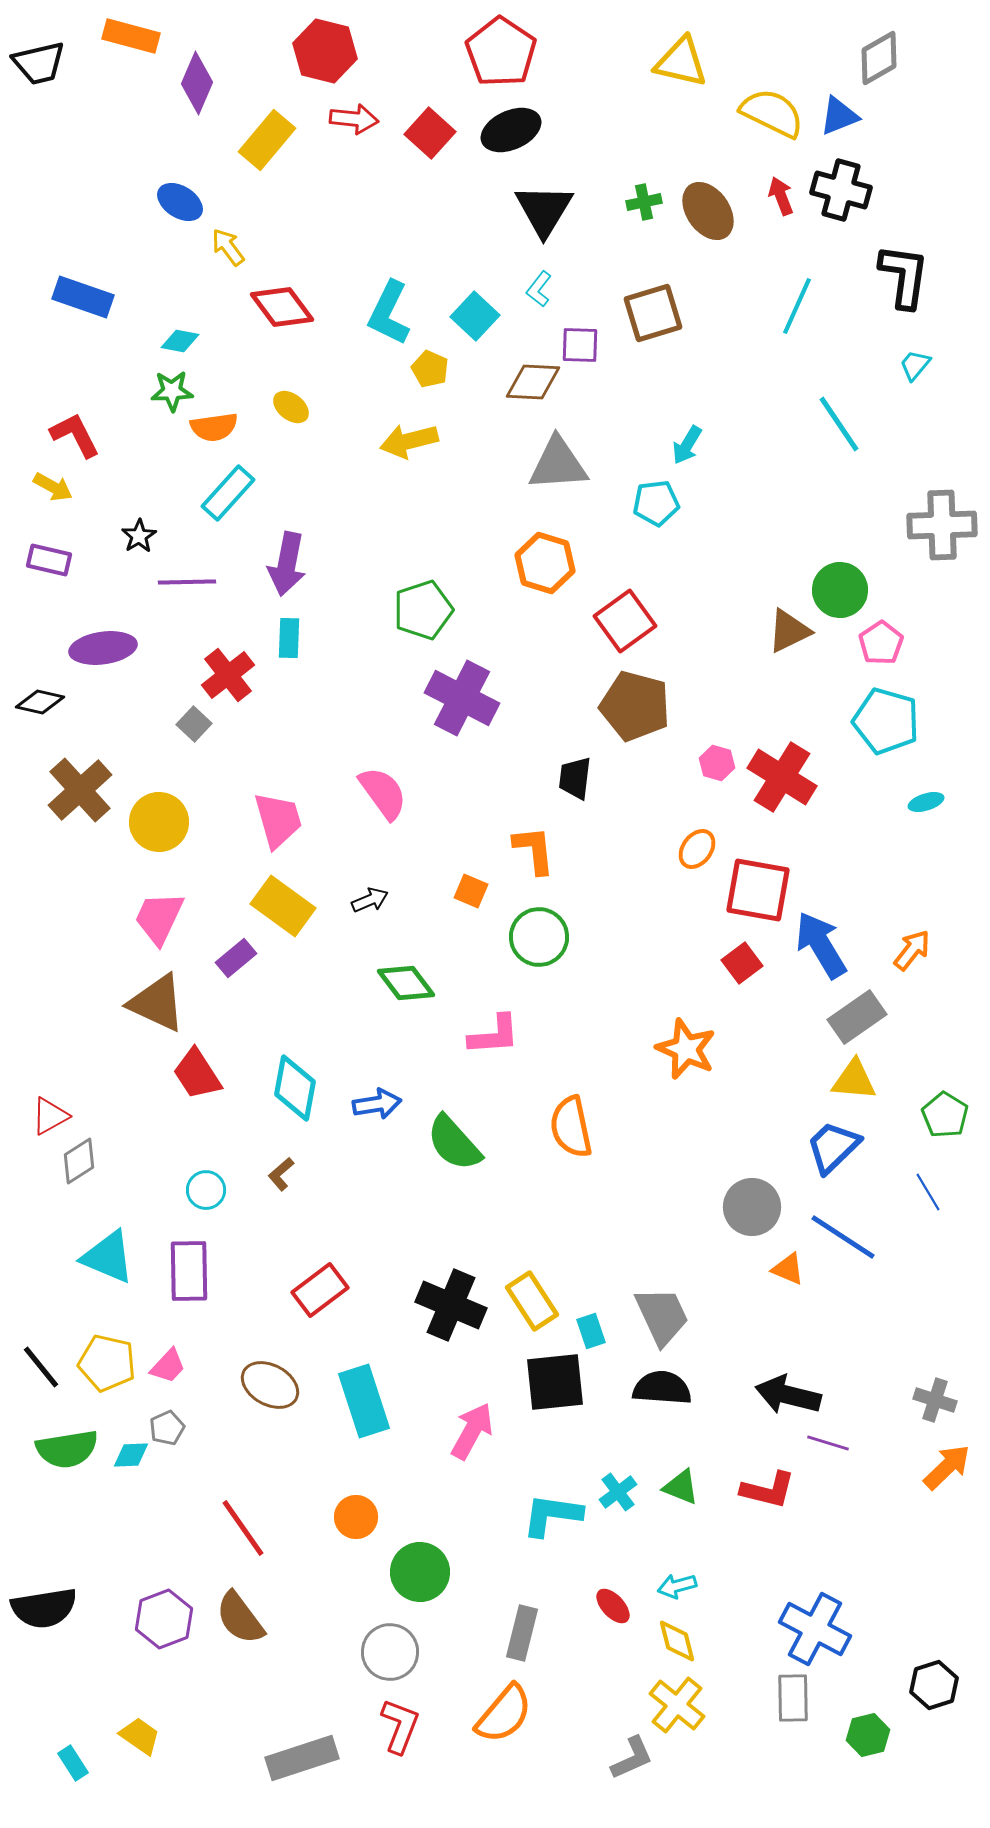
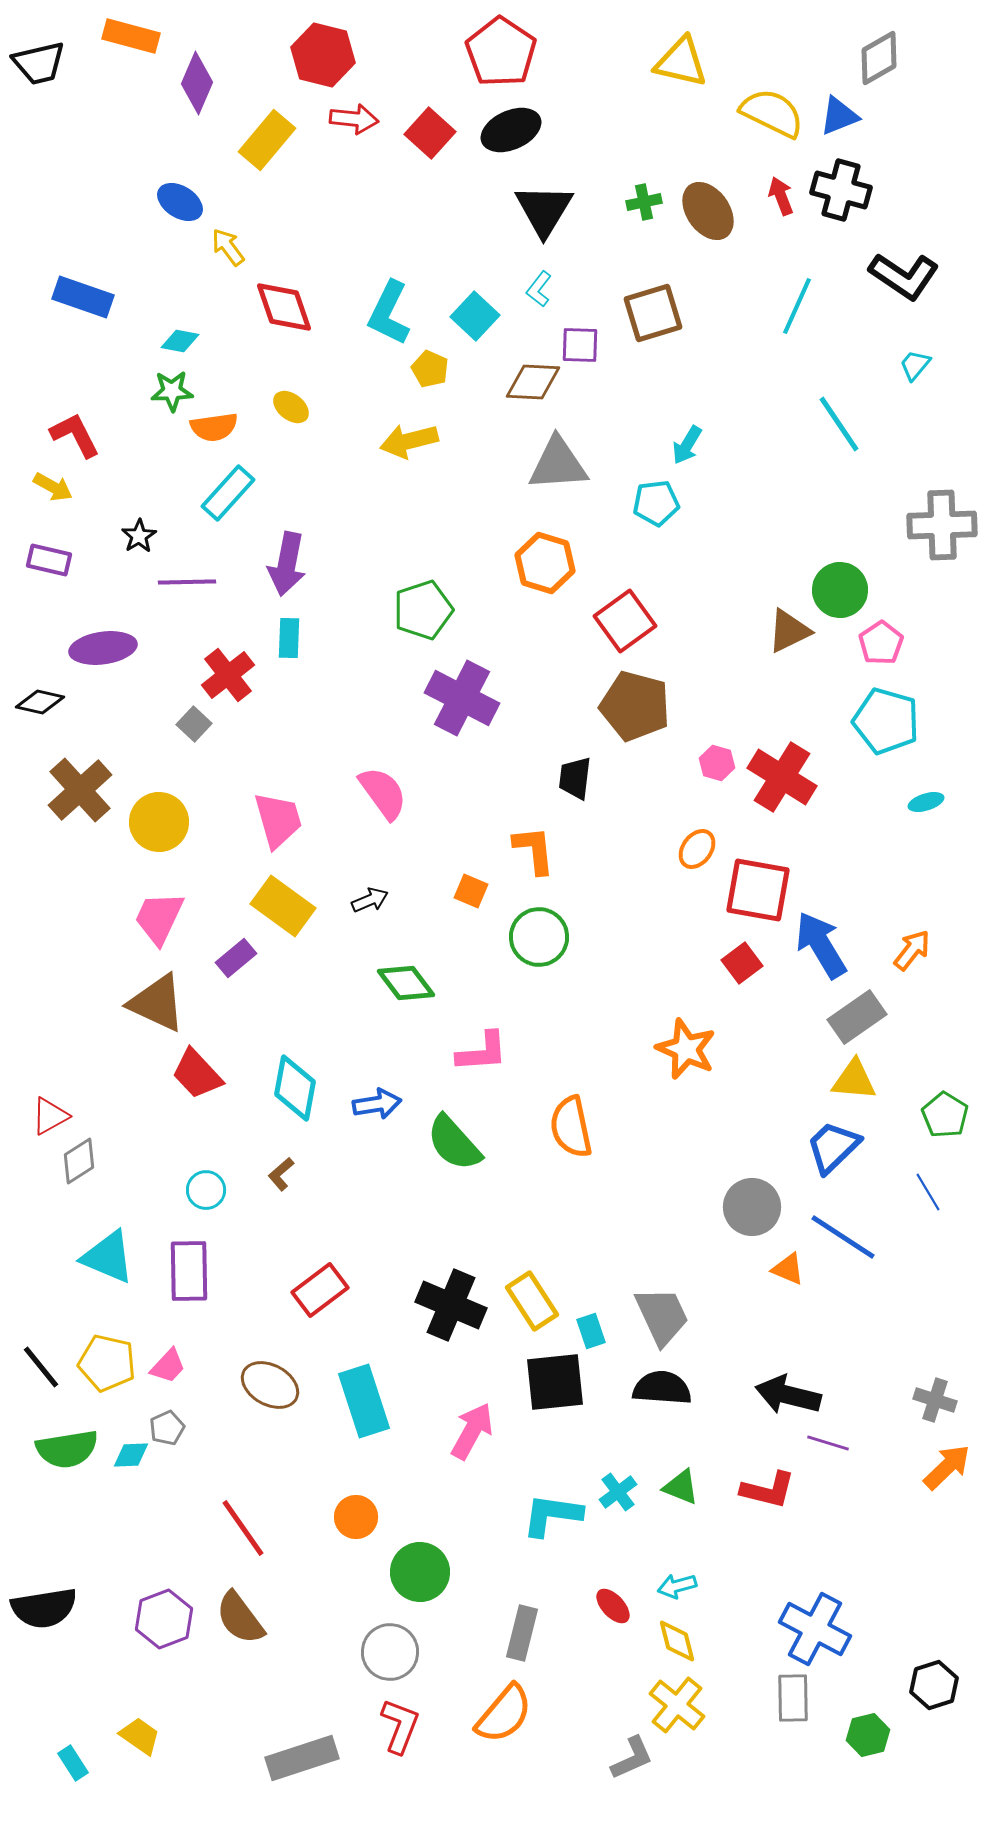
red hexagon at (325, 51): moved 2 px left, 4 px down
black L-shape at (904, 276): rotated 116 degrees clockwise
red diamond at (282, 307): moved 2 px right; rotated 18 degrees clockwise
pink L-shape at (494, 1035): moved 12 px left, 17 px down
red trapezoid at (197, 1074): rotated 10 degrees counterclockwise
